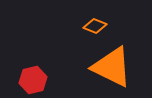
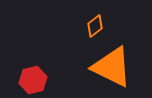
orange diamond: rotated 60 degrees counterclockwise
